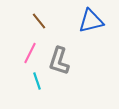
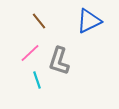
blue triangle: moved 2 px left; rotated 12 degrees counterclockwise
pink line: rotated 20 degrees clockwise
cyan line: moved 1 px up
